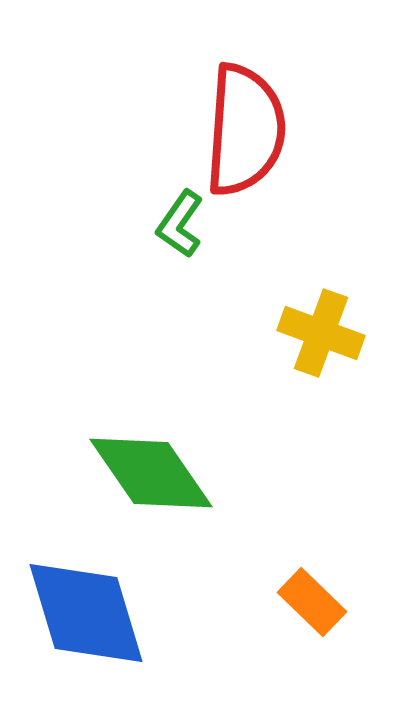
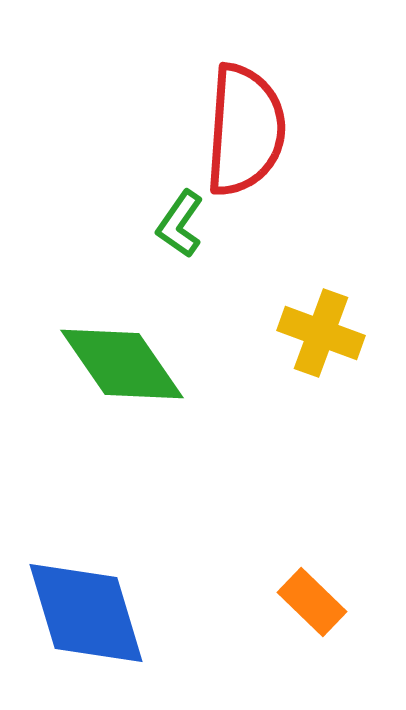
green diamond: moved 29 px left, 109 px up
